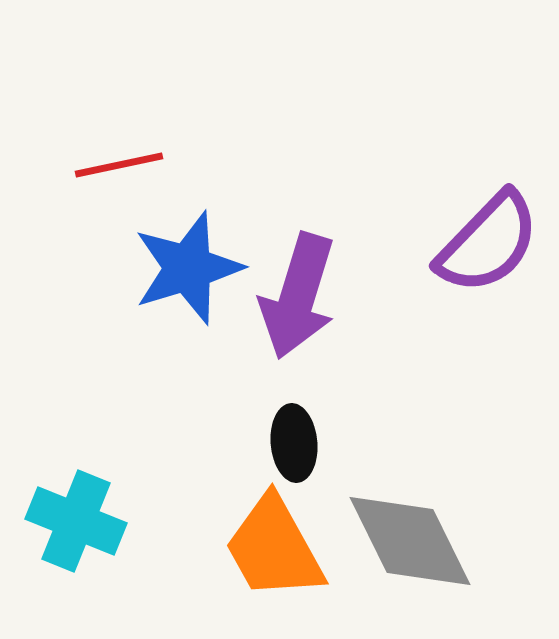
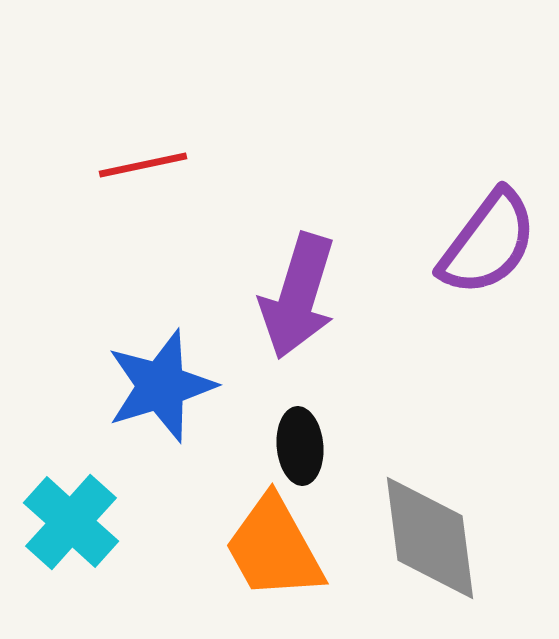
red line: moved 24 px right
purple semicircle: rotated 7 degrees counterclockwise
blue star: moved 27 px left, 118 px down
black ellipse: moved 6 px right, 3 px down
cyan cross: moved 5 px left, 1 px down; rotated 20 degrees clockwise
gray diamond: moved 20 px right, 3 px up; rotated 19 degrees clockwise
